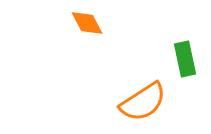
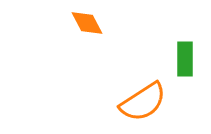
green rectangle: rotated 12 degrees clockwise
